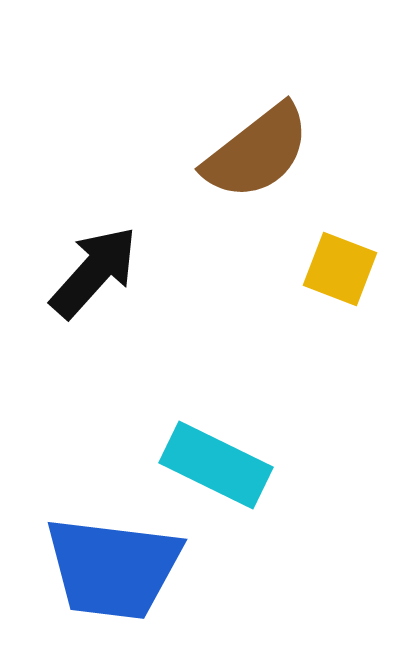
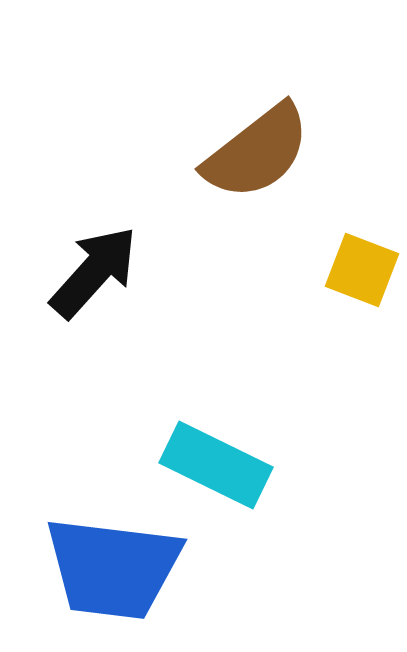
yellow square: moved 22 px right, 1 px down
